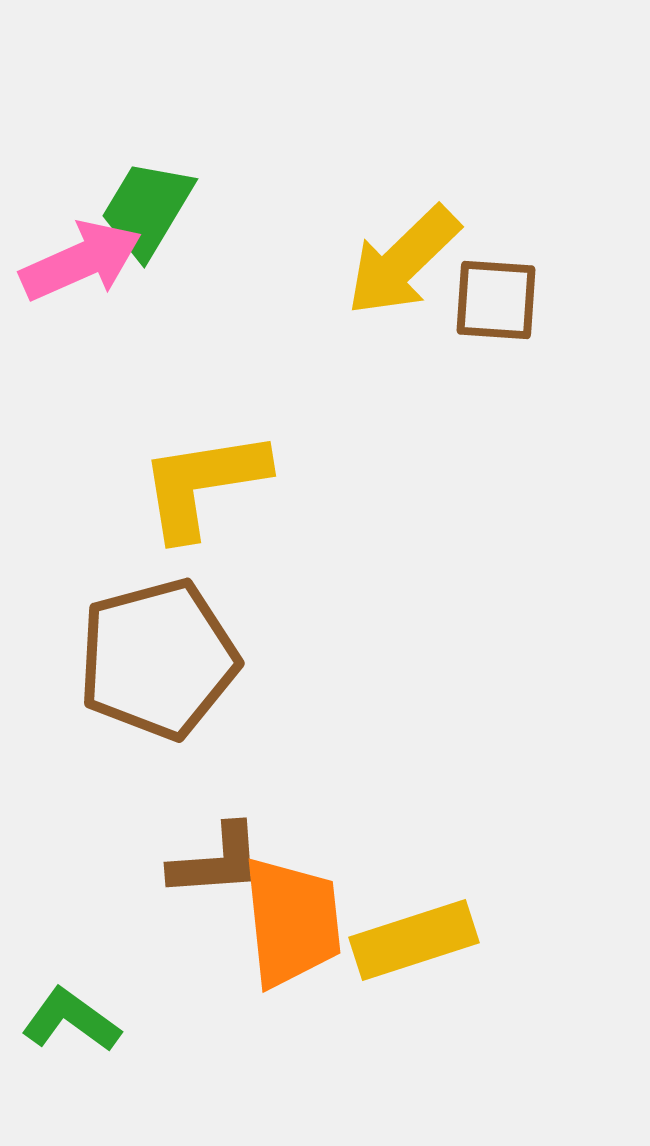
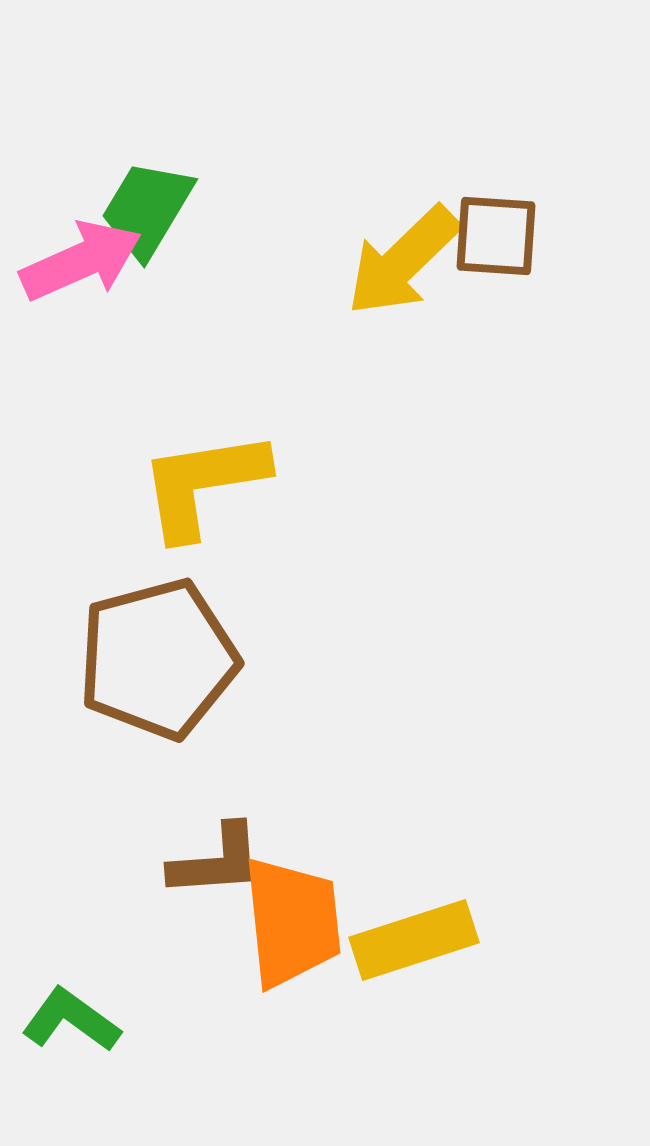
brown square: moved 64 px up
